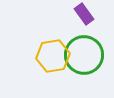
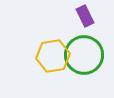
purple rectangle: moved 1 px right, 2 px down; rotated 10 degrees clockwise
